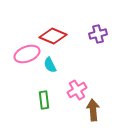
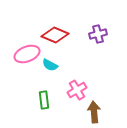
red diamond: moved 2 px right, 1 px up
cyan semicircle: rotated 35 degrees counterclockwise
brown arrow: moved 1 px right, 2 px down
